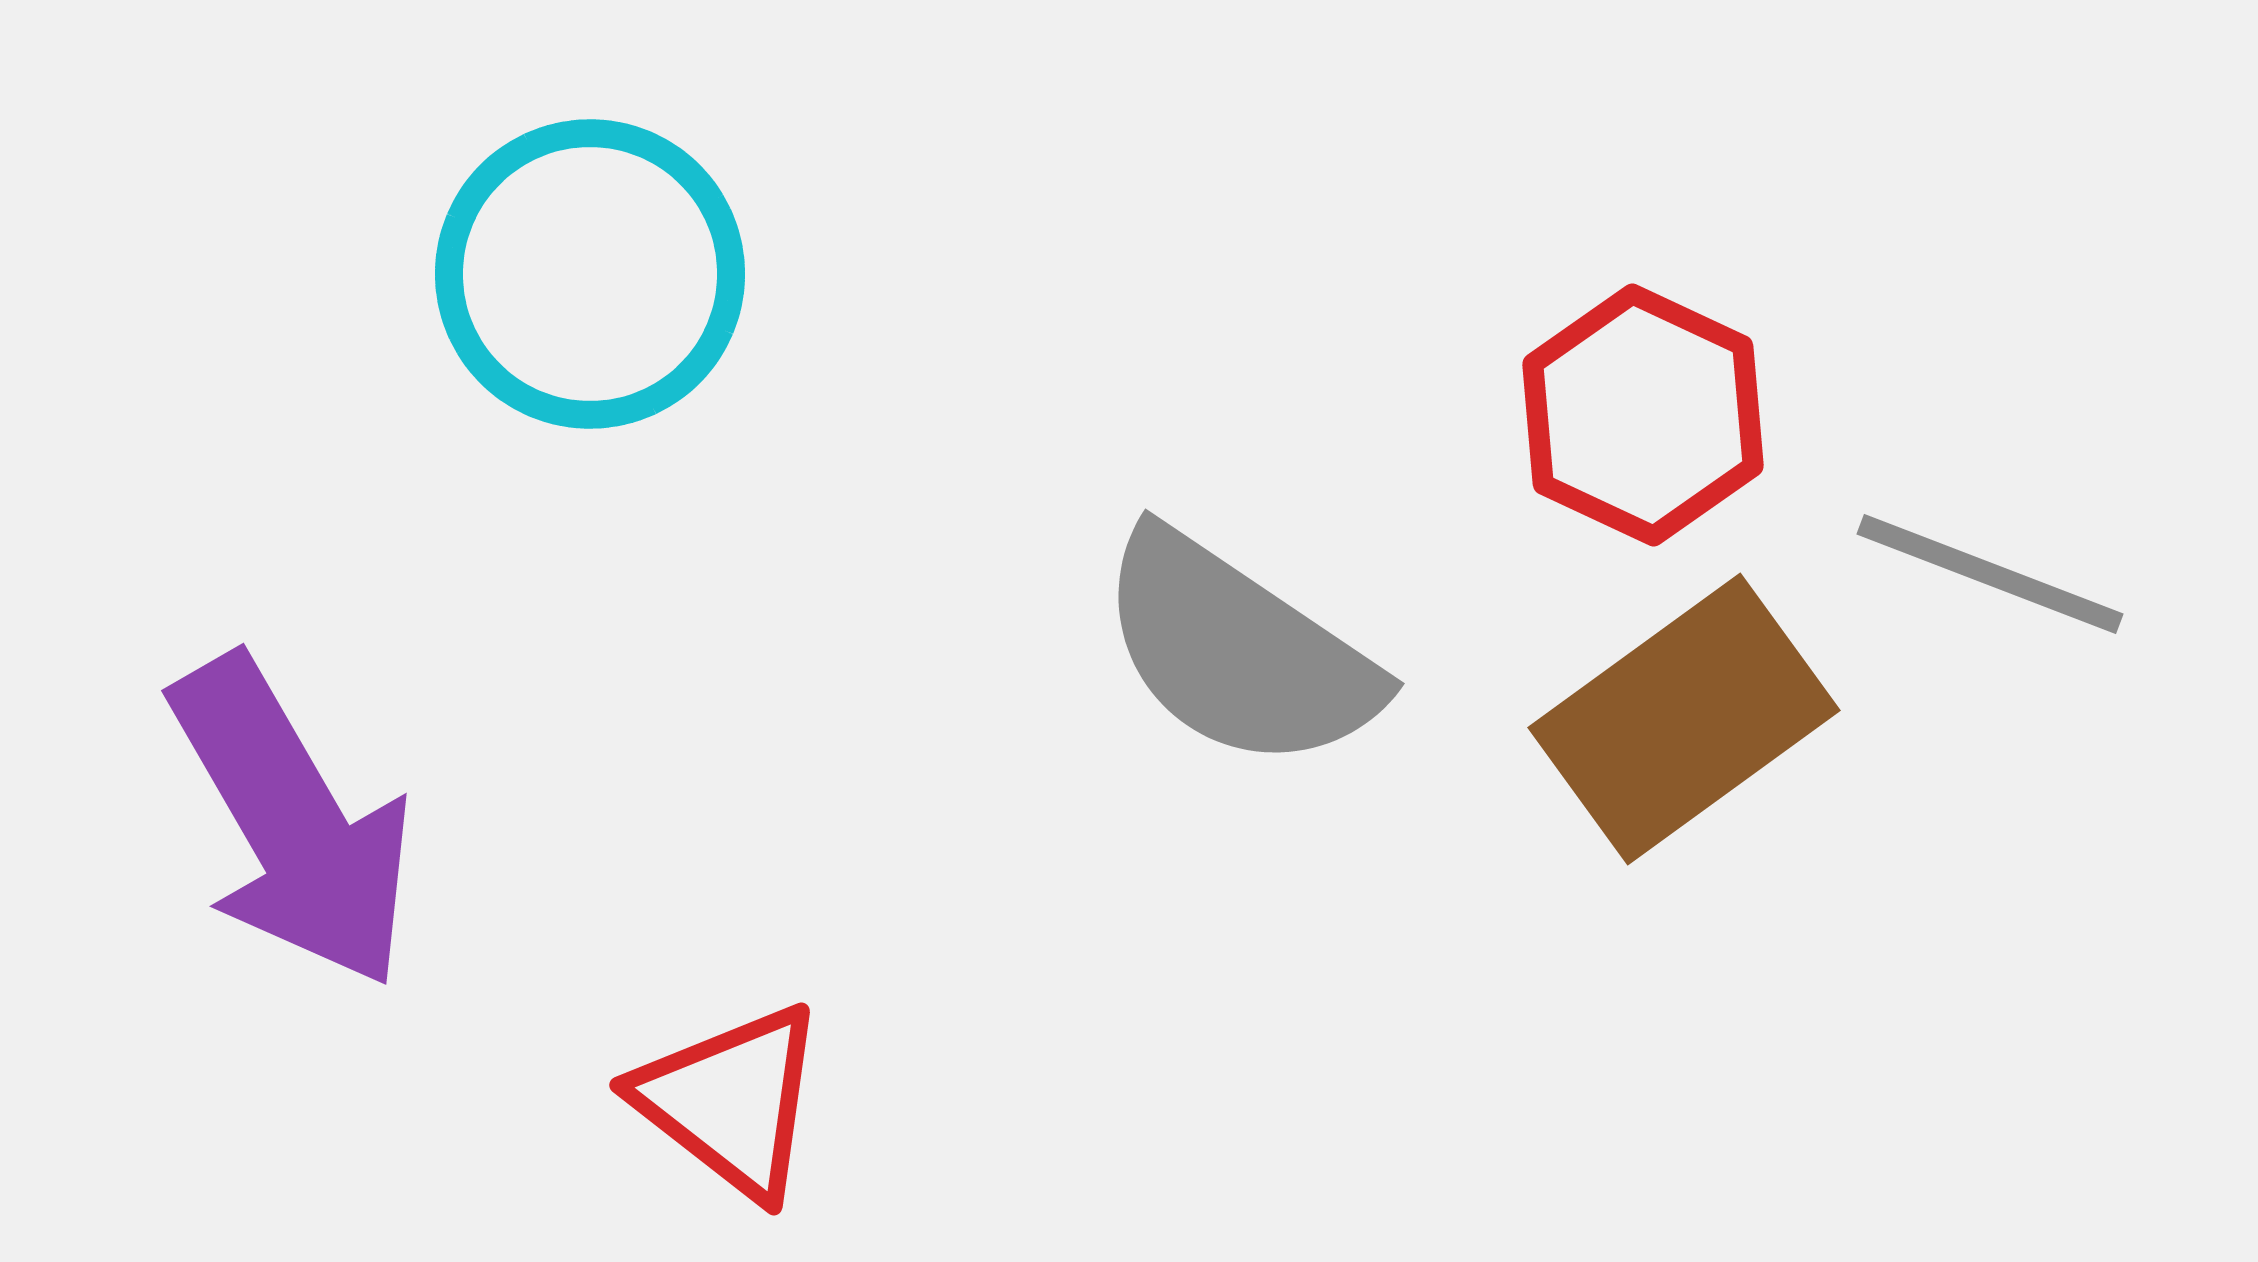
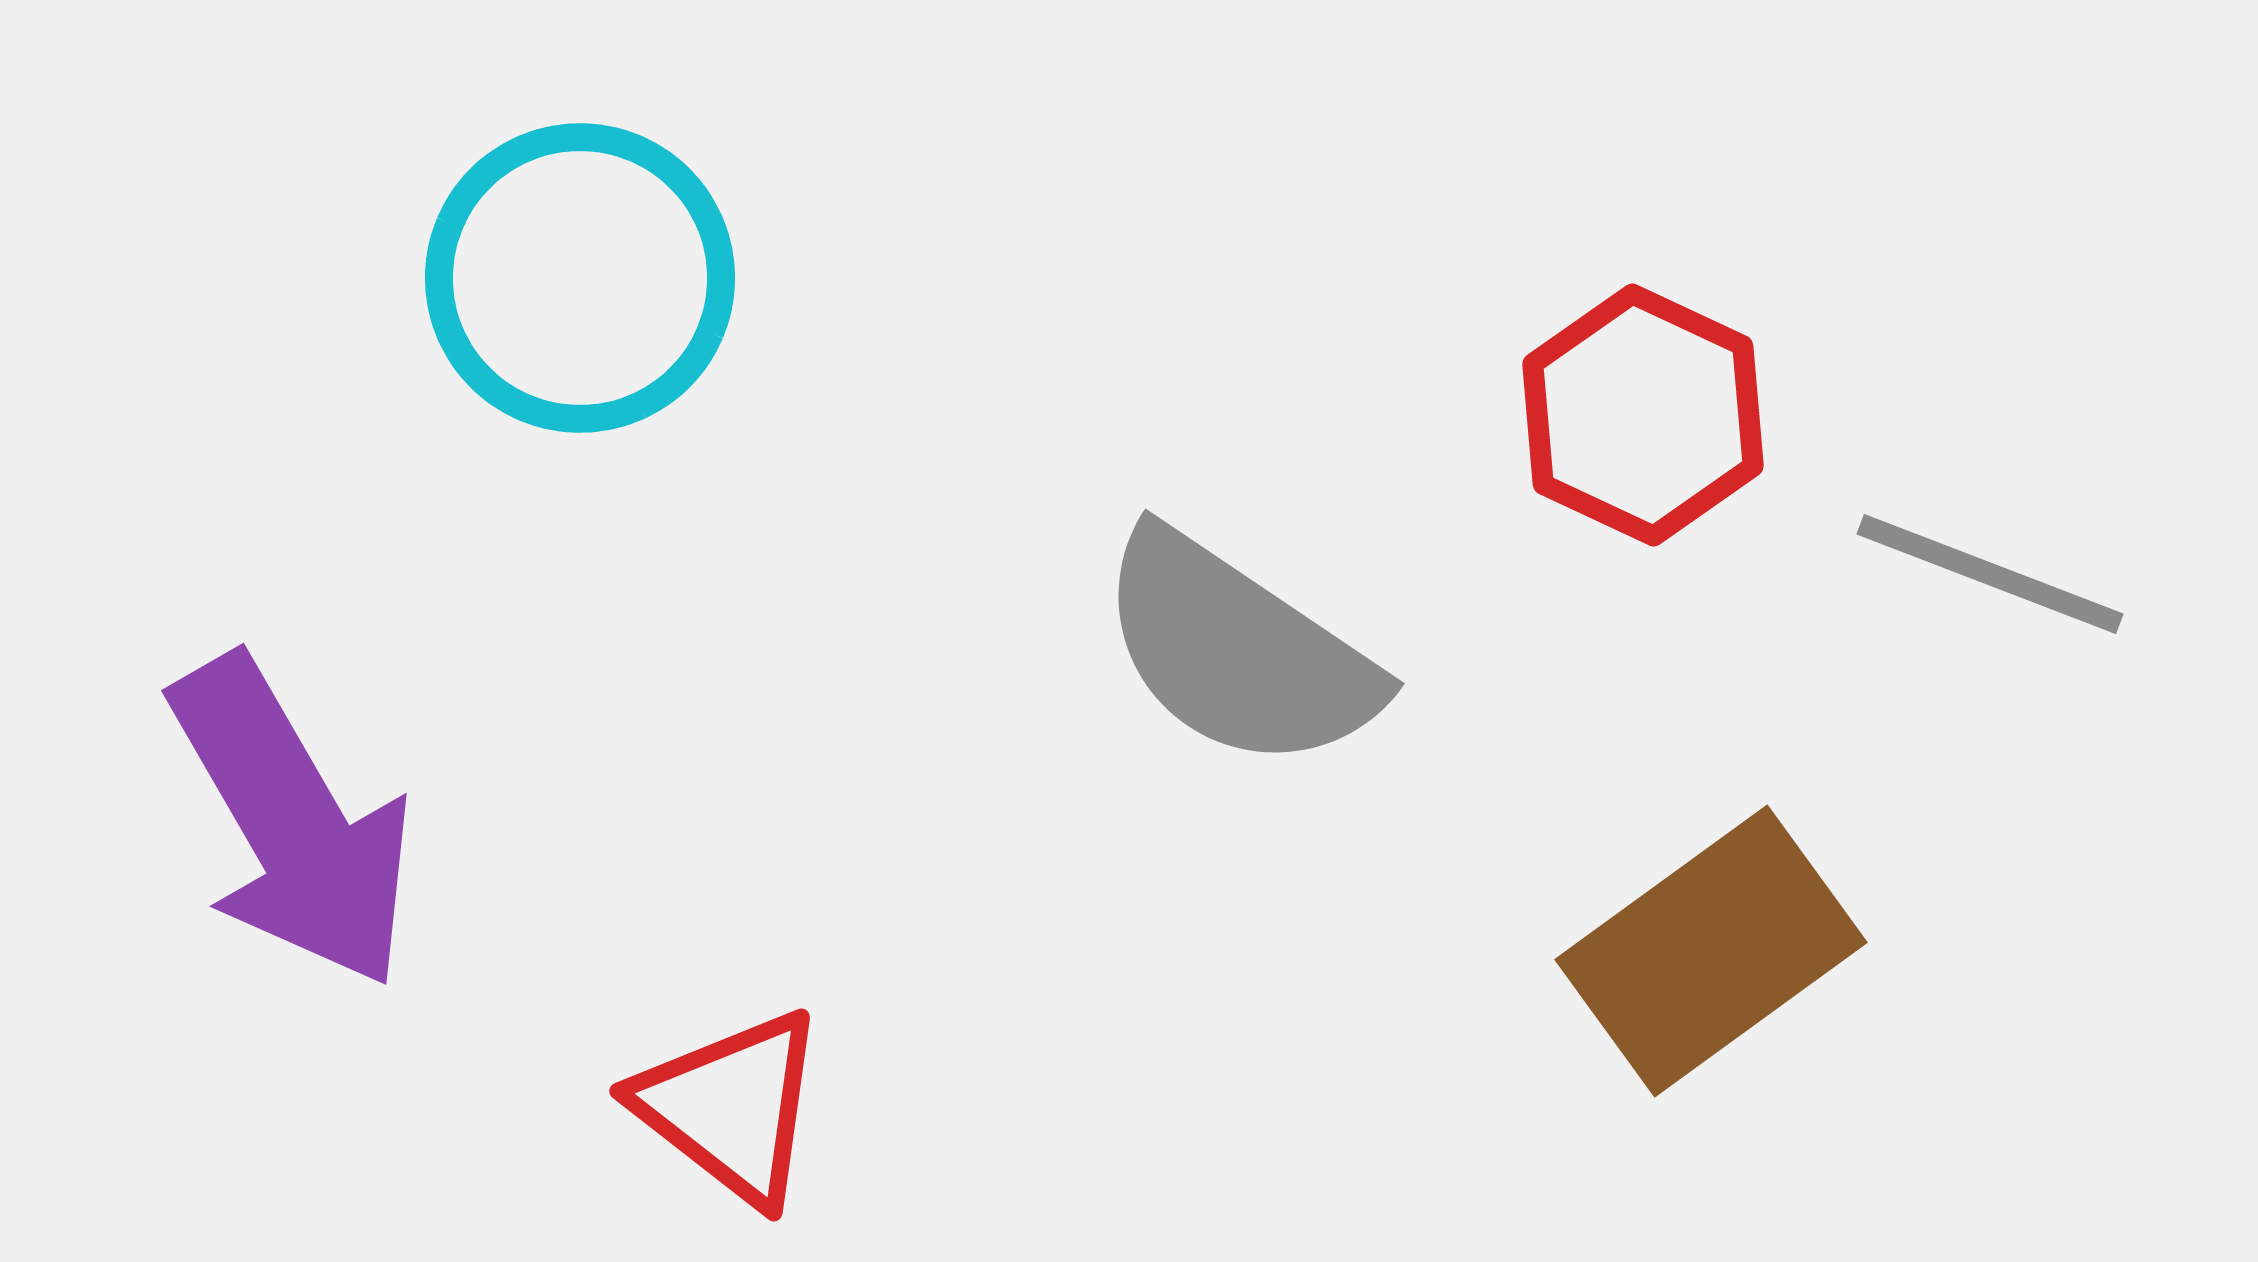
cyan circle: moved 10 px left, 4 px down
brown rectangle: moved 27 px right, 232 px down
red triangle: moved 6 px down
